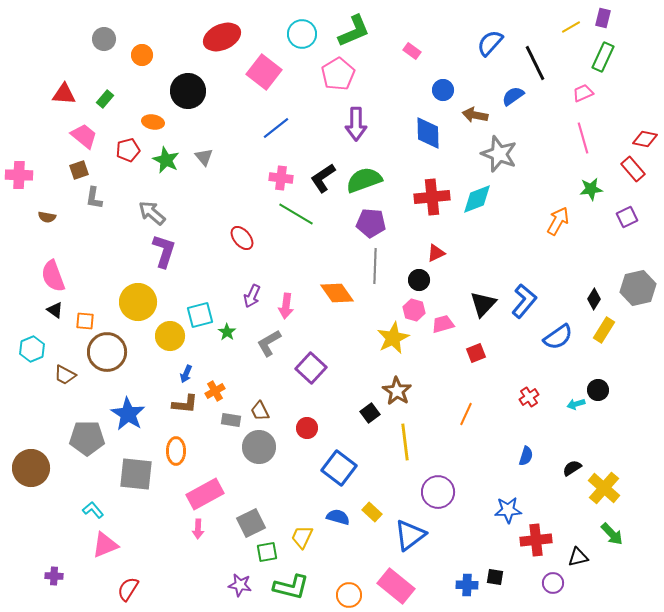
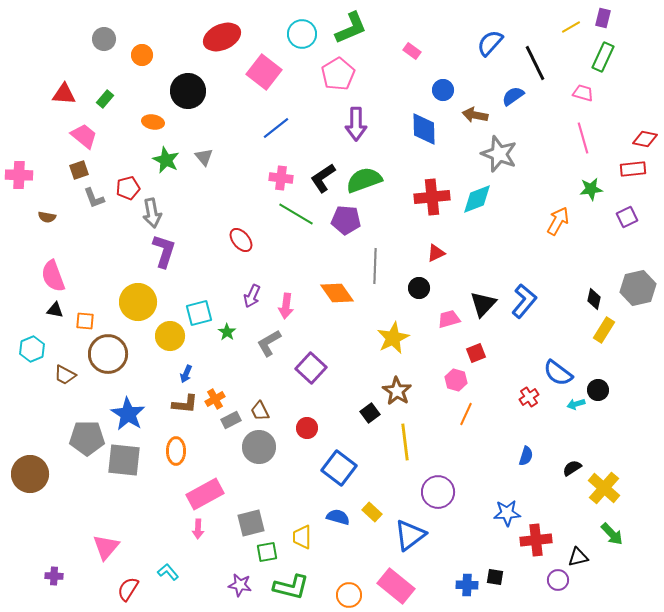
green L-shape at (354, 31): moved 3 px left, 3 px up
pink trapezoid at (583, 93): rotated 40 degrees clockwise
blue diamond at (428, 133): moved 4 px left, 4 px up
red pentagon at (128, 150): moved 38 px down
red rectangle at (633, 169): rotated 55 degrees counterclockwise
gray L-shape at (94, 198): rotated 30 degrees counterclockwise
gray arrow at (152, 213): rotated 140 degrees counterclockwise
purple pentagon at (371, 223): moved 25 px left, 3 px up
red ellipse at (242, 238): moved 1 px left, 2 px down
black circle at (419, 280): moved 8 px down
black diamond at (594, 299): rotated 20 degrees counterclockwise
black triangle at (55, 310): rotated 24 degrees counterclockwise
pink hexagon at (414, 310): moved 42 px right, 70 px down
cyan square at (200, 315): moved 1 px left, 2 px up
pink trapezoid at (443, 324): moved 6 px right, 5 px up
blue semicircle at (558, 337): moved 36 px down; rotated 72 degrees clockwise
brown circle at (107, 352): moved 1 px right, 2 px down
orange cross at (215, 391): moved 8 px down
gray rectangle at (231, 420): rotated 36 degrees counterclockwise
brown circle at (31, 468): moved 1 px left, 6 px down
gray square at (136, 474): moved 12 px left, 14 px up
cyan L-shape at (93, 510): moved 75 px right, 62 px down
blue star at (508, 510): moved 1 px left, 3 px down
gray square at (251, 523): rotated 12 degrees clockwise
yellow trapezoid at (302, 537): rotated 25 degrees counterclockwise
pink triangle at (105, 545): moved 1 px right, 2 px down; rotated 28 degrees counterclockwise
purple circle at (553, 583): moved 5 px right, 3 px up
